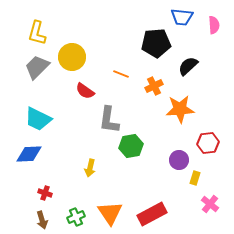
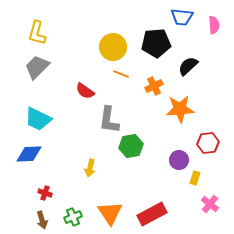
yellow circle: moved 41 px right, 10 px up
green cross: moved 3 px left
